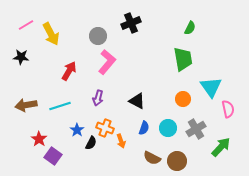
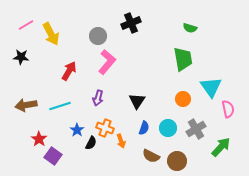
green semicircle: rotated 80 degrees clockwise
black triangle: rotated 36 degrees clockwise
brown semicircle: moved 1 px left, 2 px up
